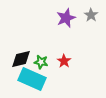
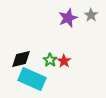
purple star: moved 2 px right
green star: moved 9 px right, 2 px up; rotated 24 degrees clockwise
